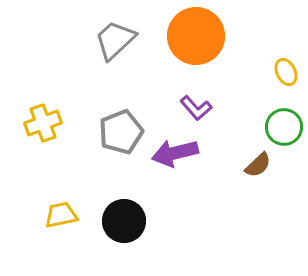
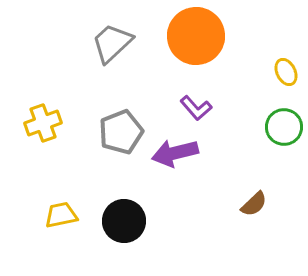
gray trapezoid: moved 3 px left, 3 px down
brown semicircle: moved 4 px left, 39 px down
